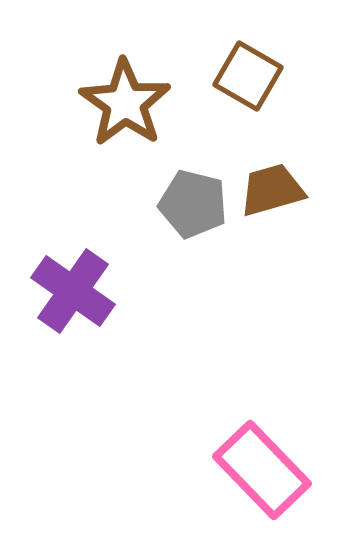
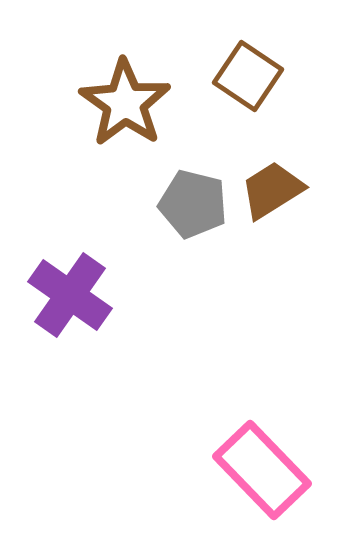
brown square: rotated 4 degrees clockwise
brown trapezoid: rotated 16 degrees counterclockwise
purple cross: moved 3 px left, 4 px down
